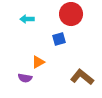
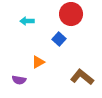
cyan arrow: moved 2 px down
blue square: rotated 32 degrees counterclockwise
purple semicircle: moved 6 px left, 2 px down
